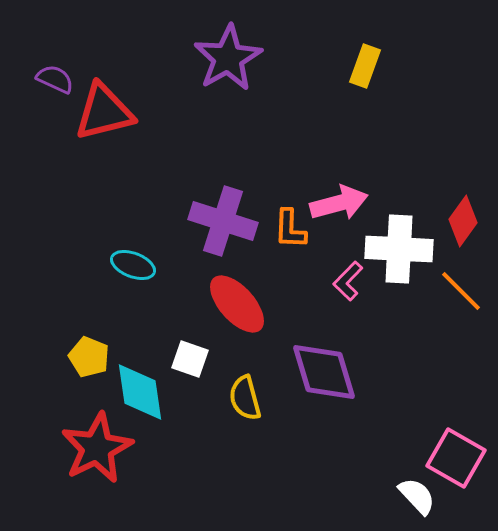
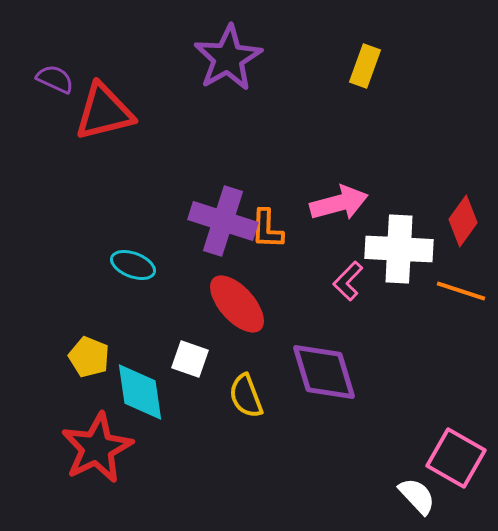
orange L-shape: moved 23 px left
orange line: rotated 27 degrees counterclockwise
yellow semicircle: moved 1 px right, 2 px up; rotated 6 degrees counterclockwise
